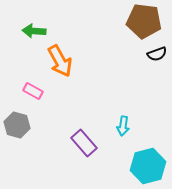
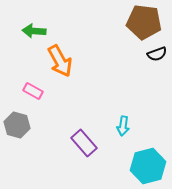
brown pentagon: moved 1 px down
